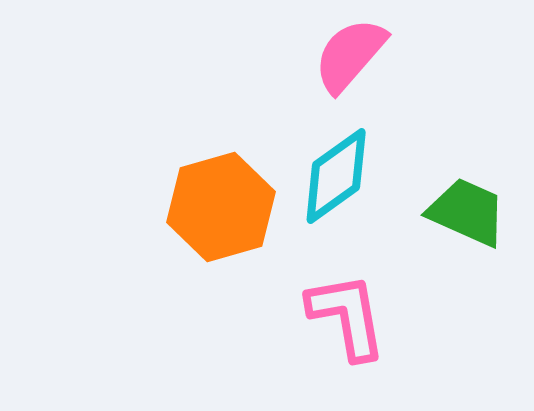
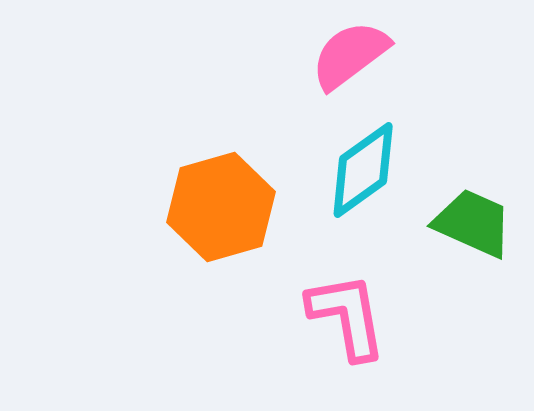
pink semicircle: rotated 12 degrees clockwise
cyan diamond: moved 27 px right, 6 px up
green trapezoid: moved 6 px right, 11 px down
